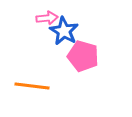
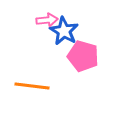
pink arrow: moved 2 px down
